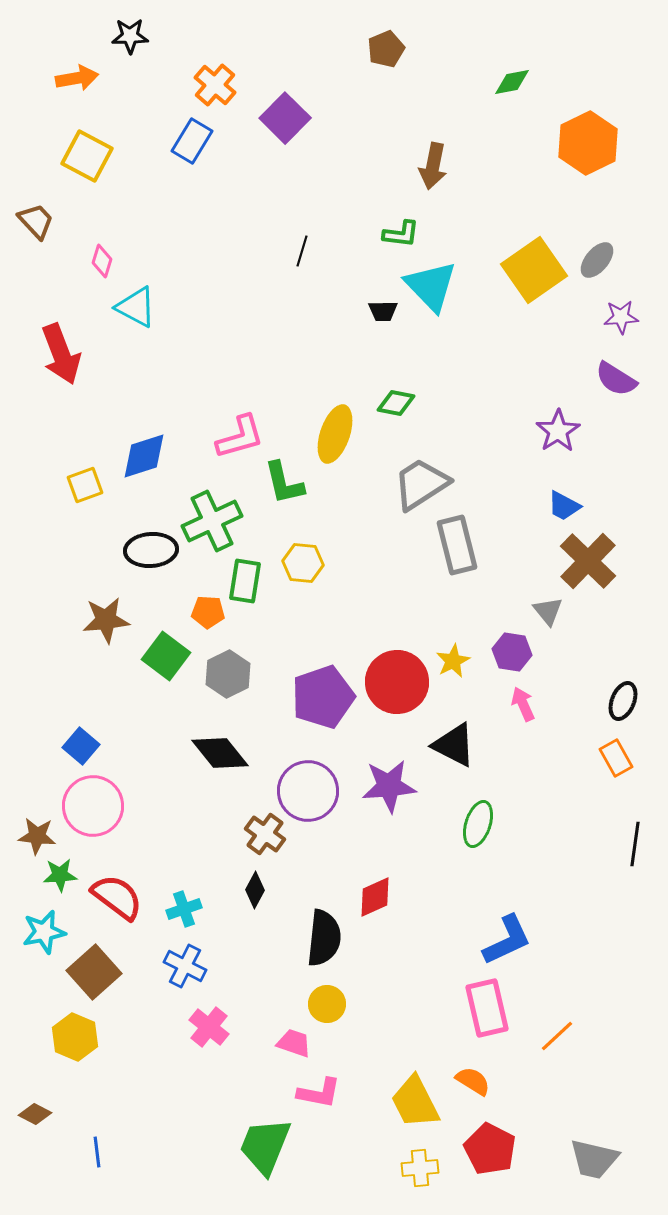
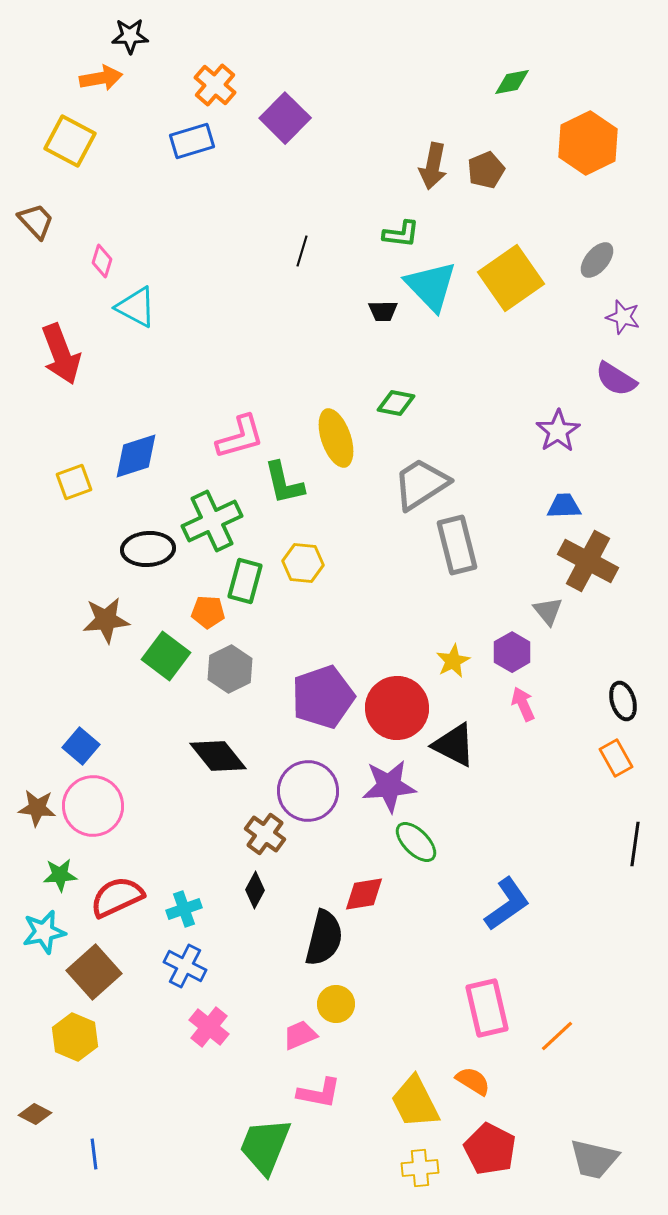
brown pentagon at (386, 49): moved 100 px right, 121 px down
orange arrow at (77, 78): moved 24 px right
blue rectangle at (192, 141): rotated 42 degrees clockwise
yellow square at (87, 156): moved 17 px left, 15 px up
yellow square at (534, 270): moved 23 px left, 8 px down
purple star at (621, 317): moved 2 px right; rotated 20 degrees clockwise
yellow ellipse at (335, 434): moved 1 px right, 4 px down; rotated 38 degrees counterclockwise
blue diamond at (144, 456): moved 8 px left
yellow square at (85, 485): moved 11 px left, 3 px up
blue trapezoid at (564, 506): rotated 150 degrees clockwise
black ellipse at (151, 550): moved 3 px left, 1 px up
brown cross at (588, 561): rotated 16 degrees counterclockwise
green rectangle at (245, 581): rotated 6 degrees clockwise
purple hexagon at (512, 652): rotated 21 degrees clockwise
gray hexagon at (228, 674): moved 2 px right, 5 px up
red circle at (397, 682): moved 26 px down
black ellipse at (623, 701): rotated 39 degrees counterclockwise
black diamond at (220, 753): moved 2 px left, 3 px down
green ellipse at (478, 824): moved 62 px left, 18 px down; rotated 63 degrees counterclockwise
brown star at (37, 836): moved 28 px up
red semicircle at (117, 897): rotated 62 degrees counterclockwise
red diamond at (375, 897): moved 11 px left, 3 px up; rotated 15 degrees clockwise
black semicircle at (324, 938): rotated 8 degrees clockwise
blue L-shape at (507, 940): moved 36 px up; rotated 10 degrees counterclockwise
yellow circle at (327, 1004): moved 9 px right
pink trapezoid at (294, 1043): moved 6 px right, 8 px up; rotated 42 degrees counterclockwise
blue line at (97, 1152): moved 3 px left, 2 px down
